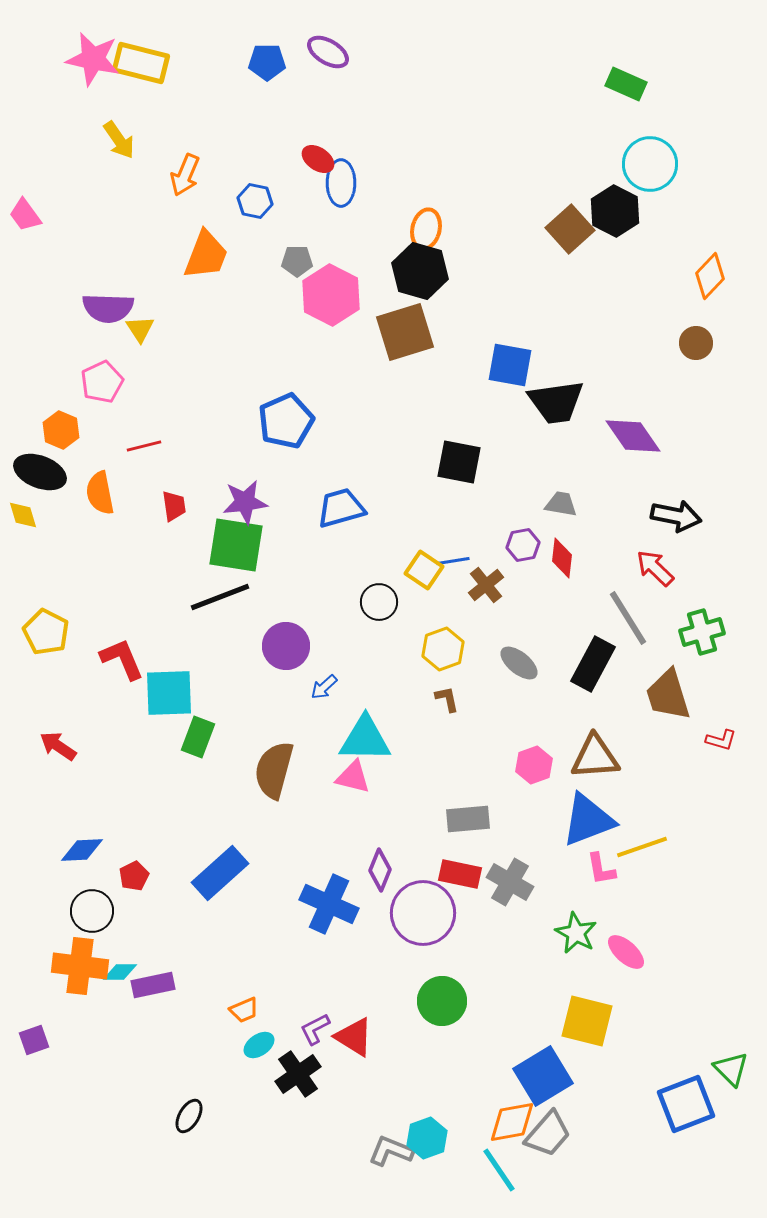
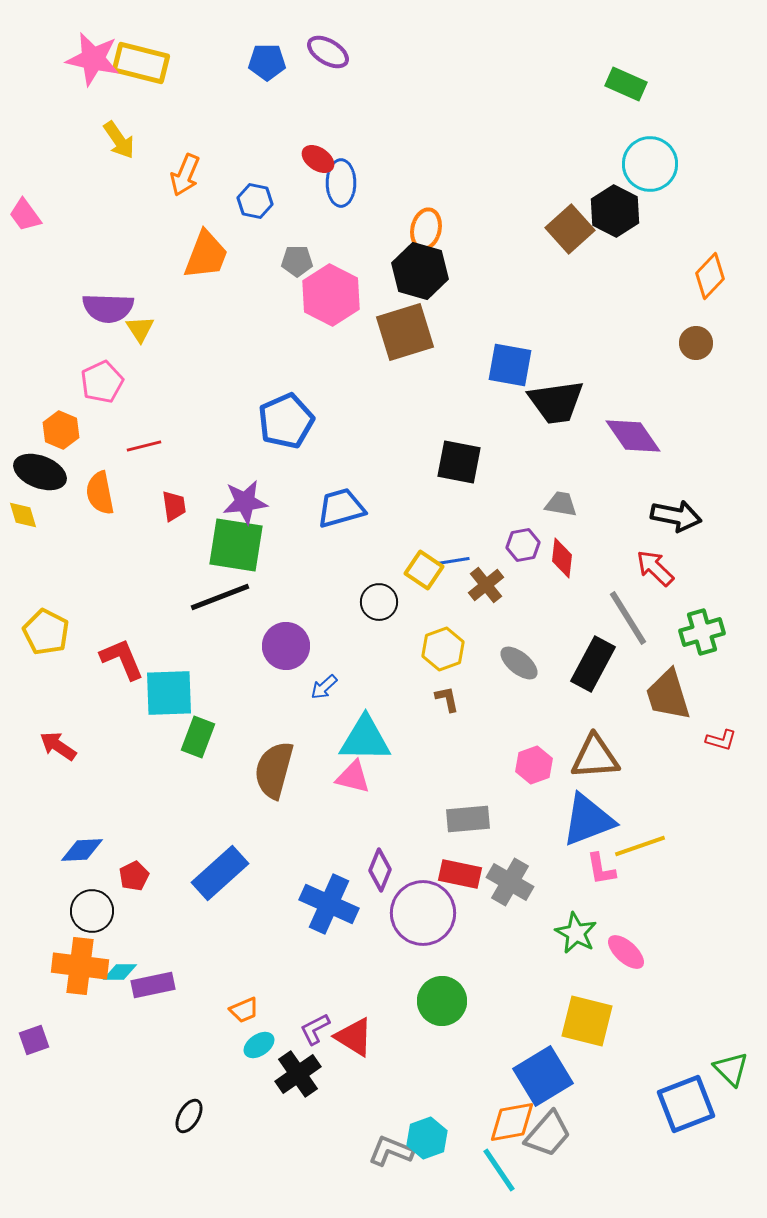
yellow line at (642, 847): moved 2 px left, 1 px up
